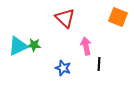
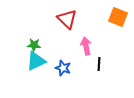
red triangle: moved 2 px right, 1 px down
cyan triangle: moved 18 px right, 15 px down
